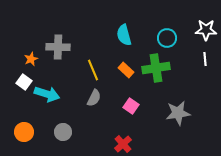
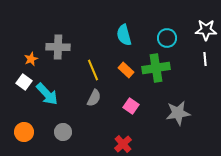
cyan arrow: rotated 30 degrees clockwise
